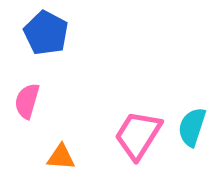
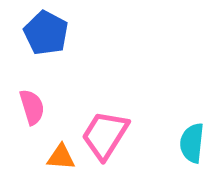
pink semicircle: moved 5 px right, 6 px down; rotated 147 degrees clockwise
cyan semicircle: moved 16 px down; rotated 12 degrees counterclockwise
pink trapezoid: moved 33 px left
